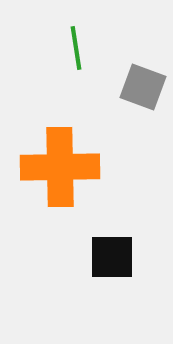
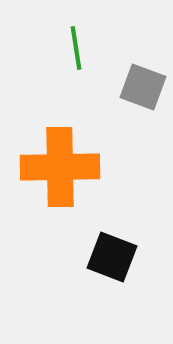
black square: rotated 21 degrees clockwise
